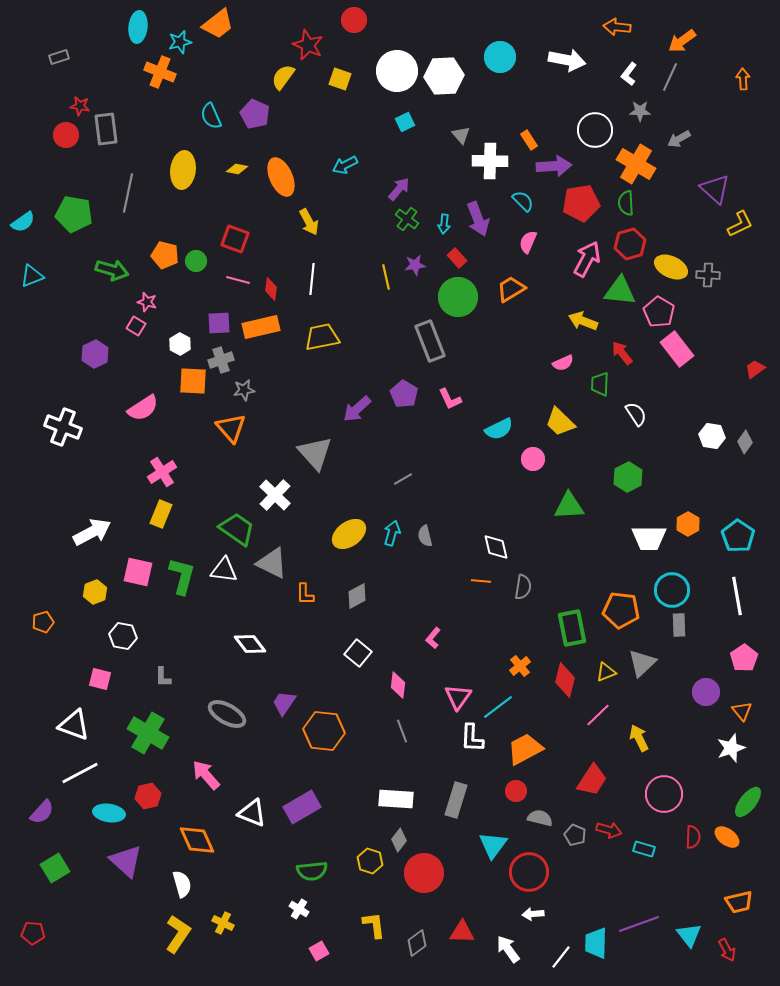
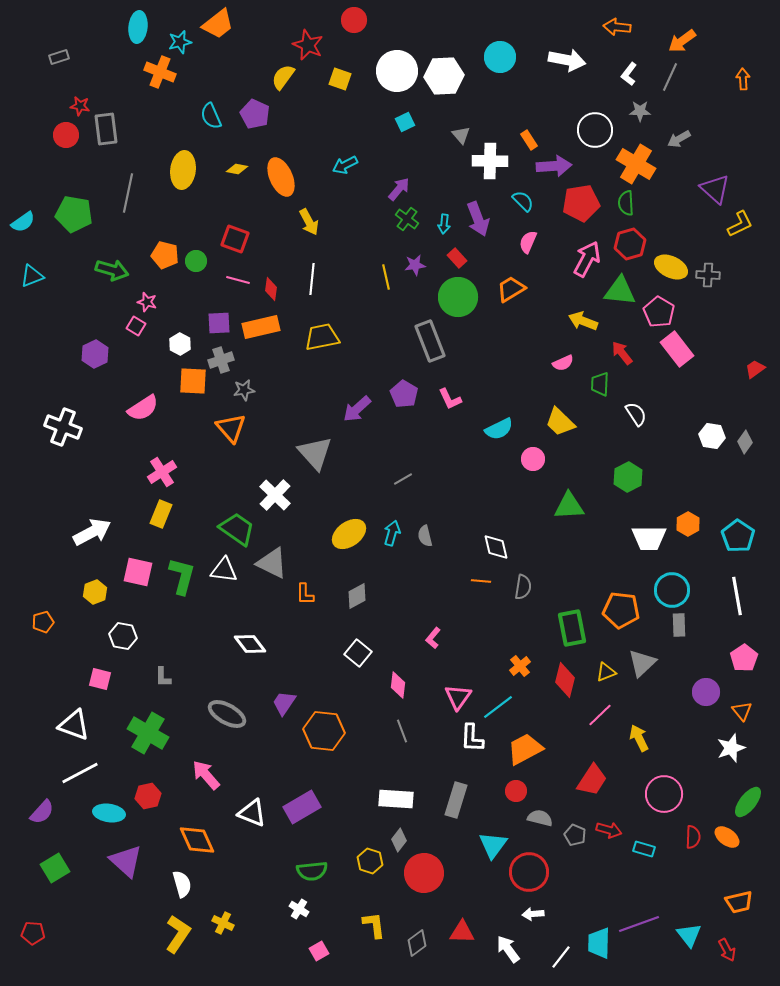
pink line at (598, 715): moved 2 px right
cyan trapezoid at (596, 943): moved 3 px right
